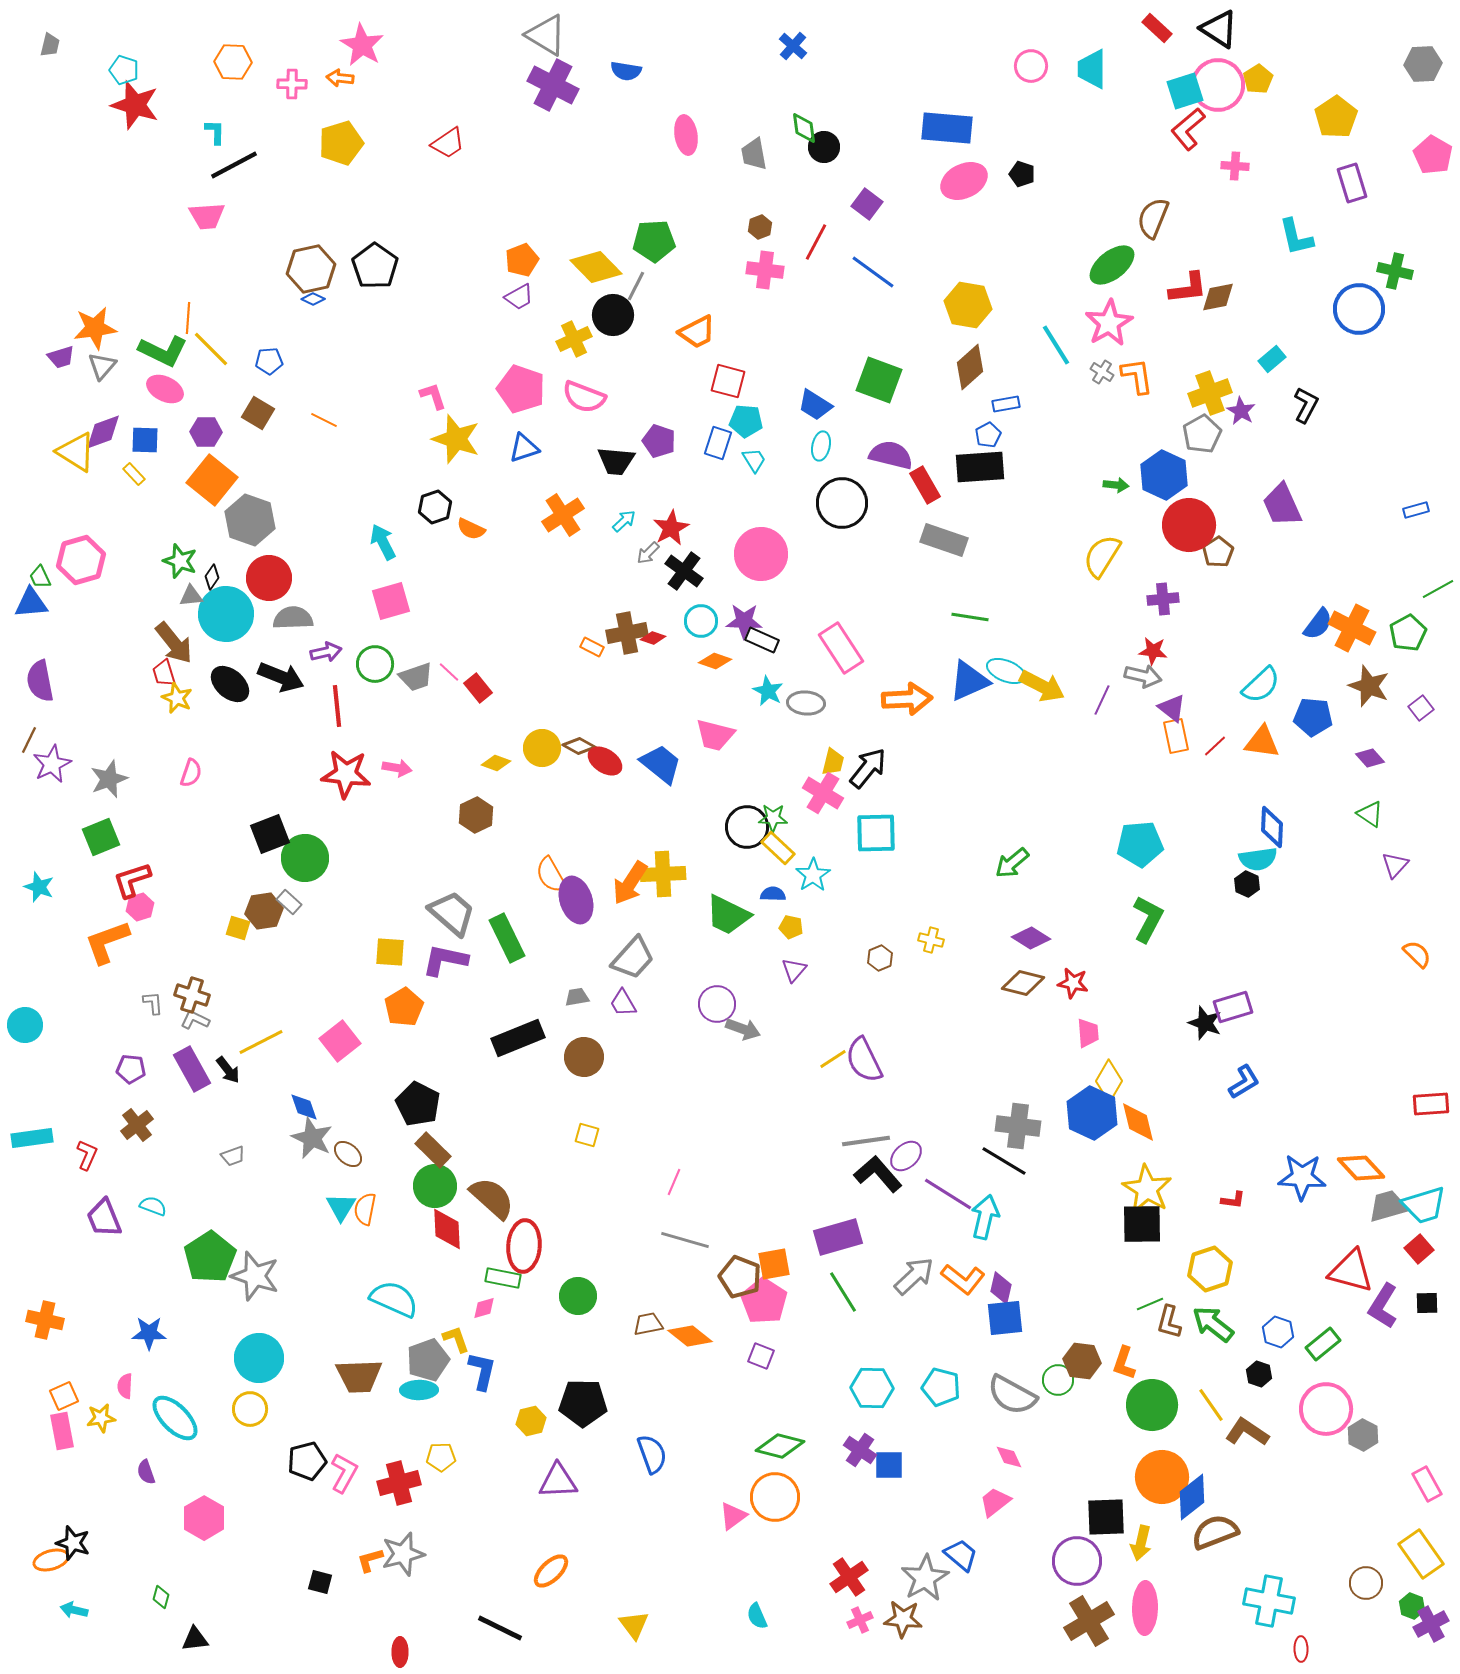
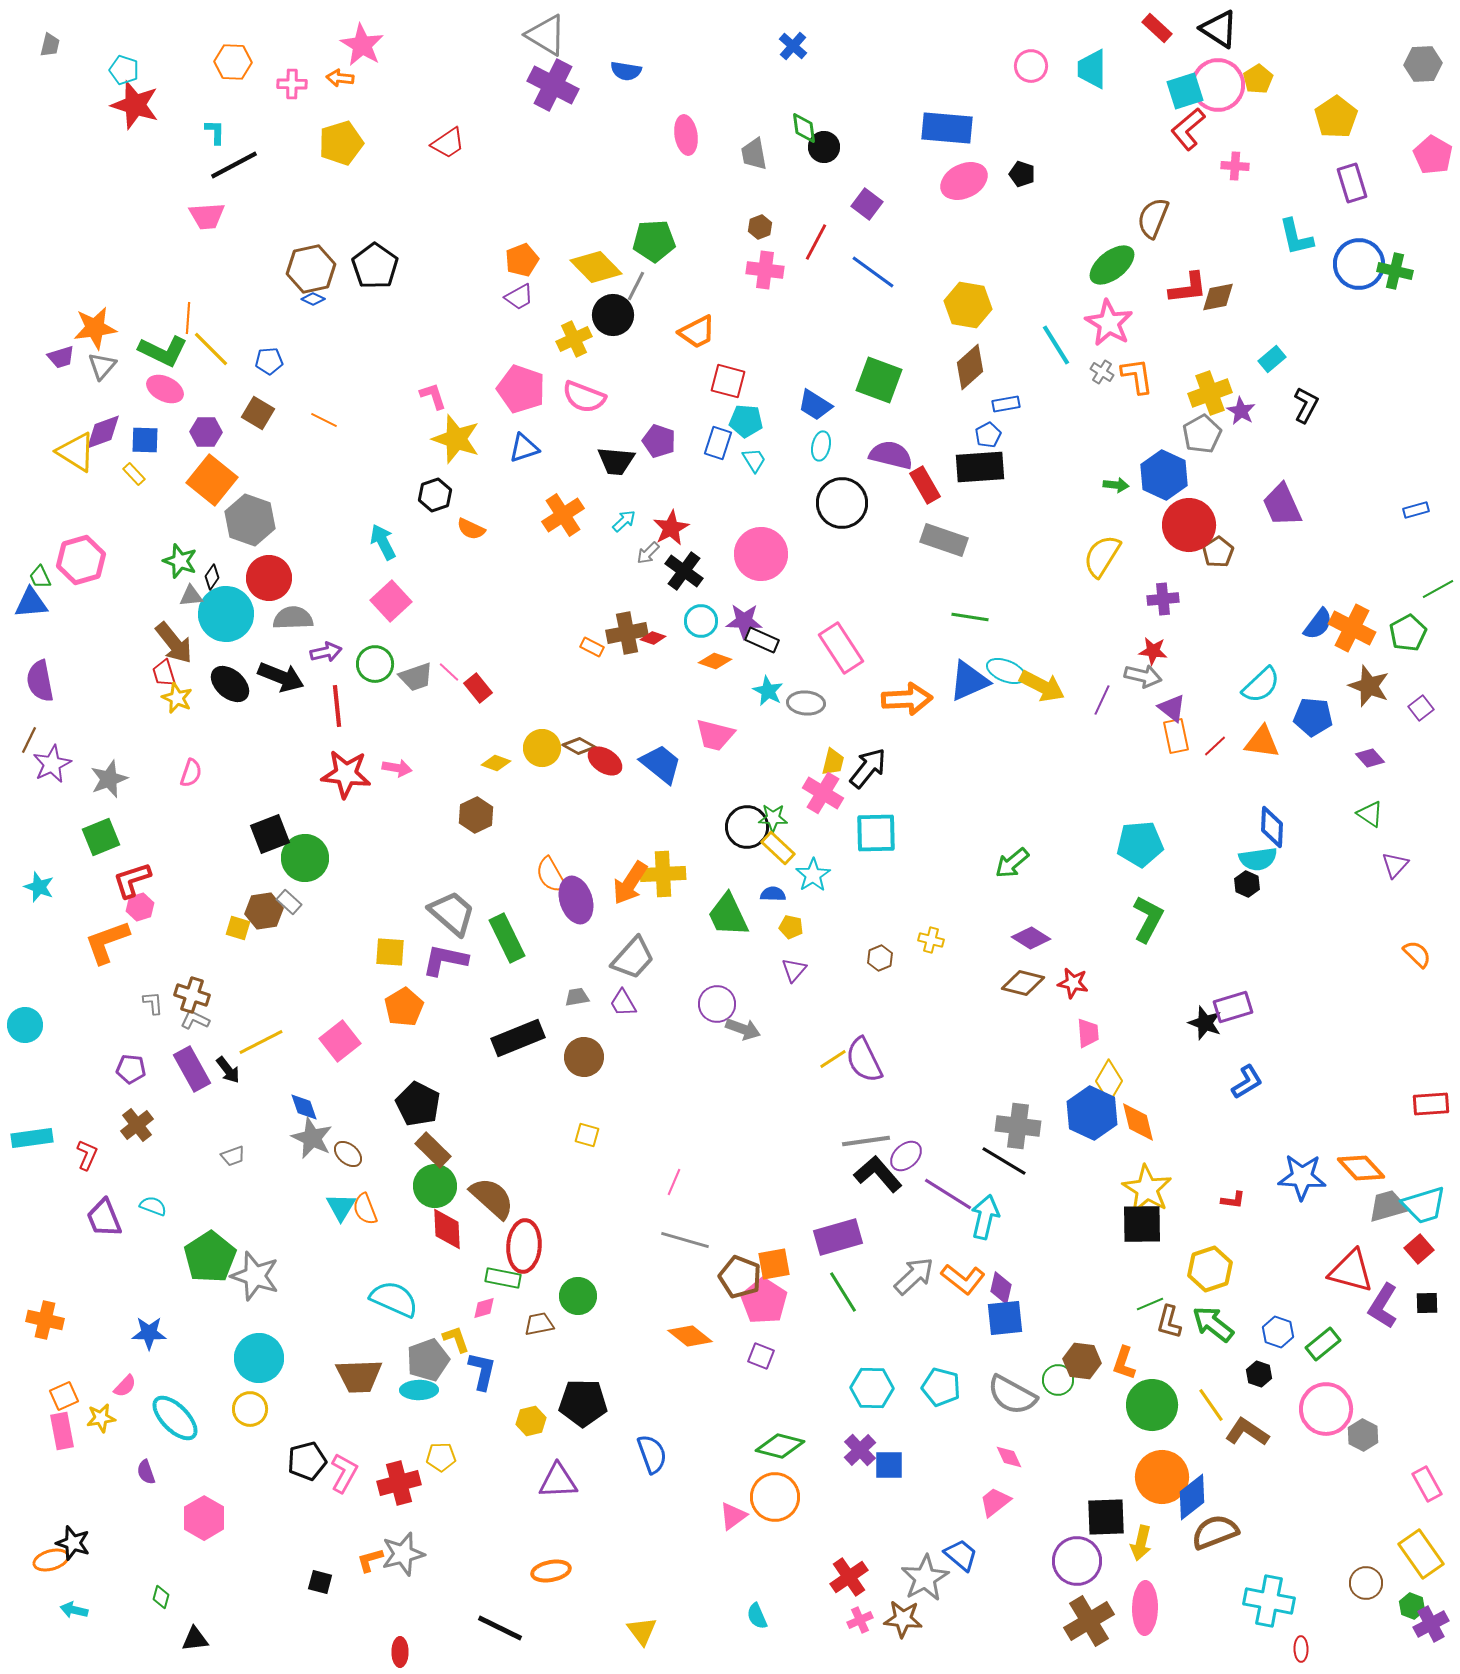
blue circle at (1359, 309): moved 45 px up
pink star at (1109, 323): rotated 12 degrees counterclockwise
black hexagon at (435, 507): moved 12 px up
pink square at (391, 601): rotated 27 degrees counterclockwise
green trapezoid at (728, 915): rotated 39 degrees clockwise
blue L-shape at (1244, 1082): moved 3 px right
orange semicircle at (365, 1209): rotated 32 degrees counterclockwise
brown trapezoid at (648, 1324): moved 109 px left
pink semicircle at (125, 1386): rotated 140 degrees counterclockwise
purple cross at (860, 1450): rotated 12 degrees clockwise
orange ellipse at (551, 1571): rotated 33 degrees clockwise
yellow triangle at (634, 1625): moved 8 px right, 6 px down
